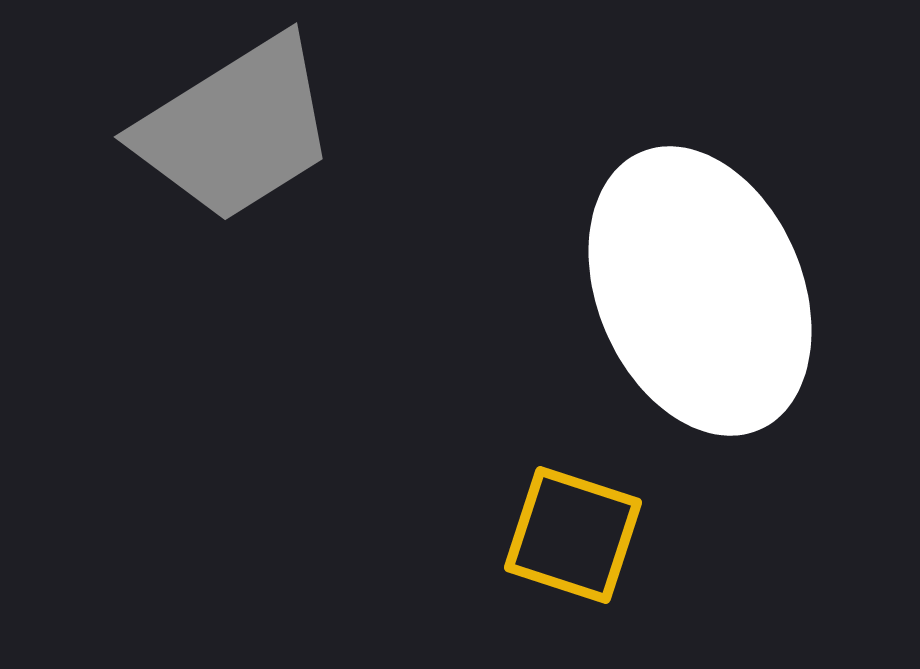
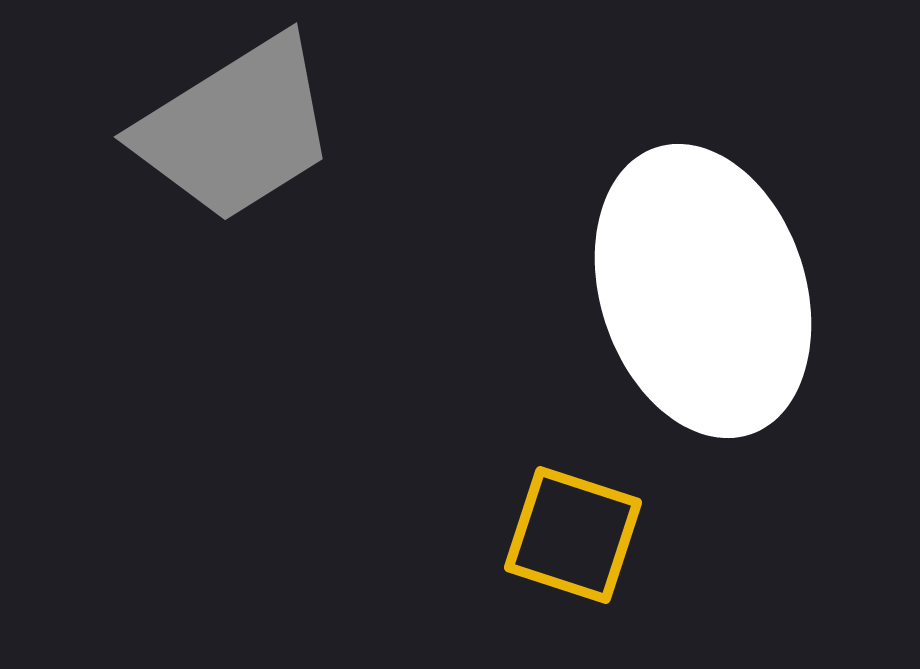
white ellipse: moved 3 px right; rotated 5 degrees clockwise
